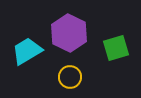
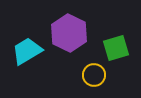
yellow circle: moved 24 px right, 2 px up
